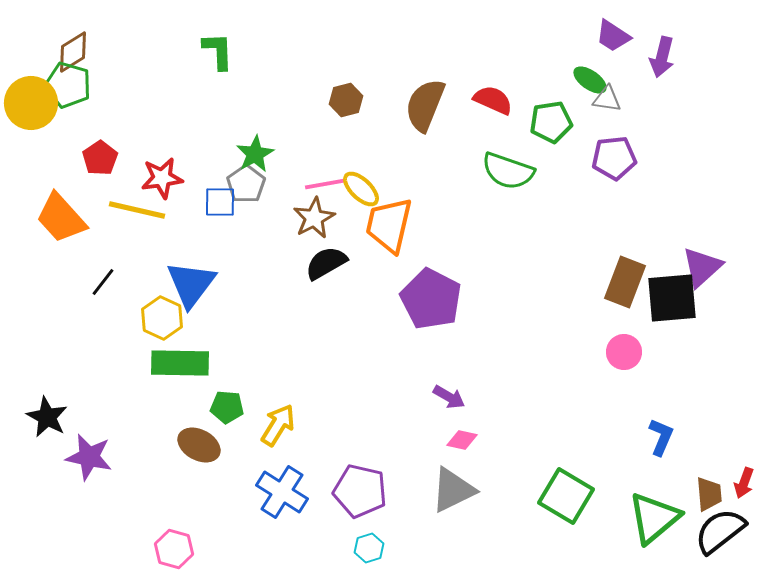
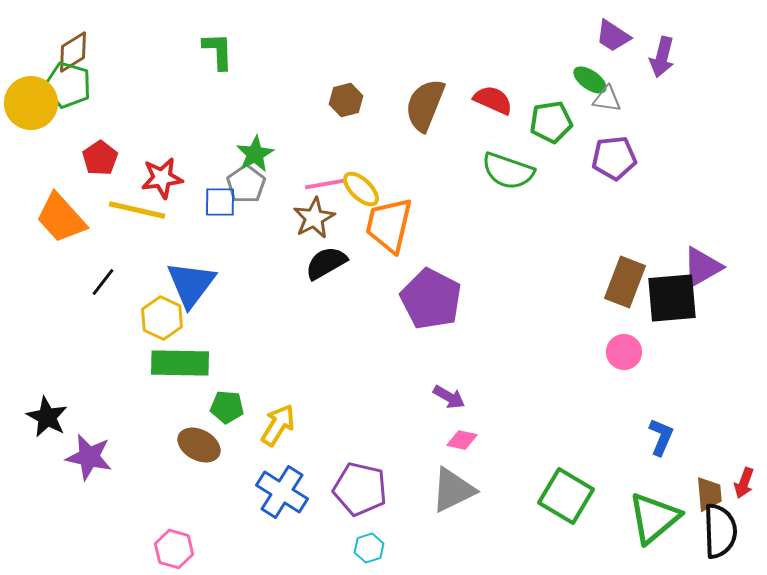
purple triangle at (702, 267): rotated 12 degrees clockwise
purple pentagon at (360, 491): moved 2 px up
black semicircle at (720, 531): rotated 126 degrees clockwise
